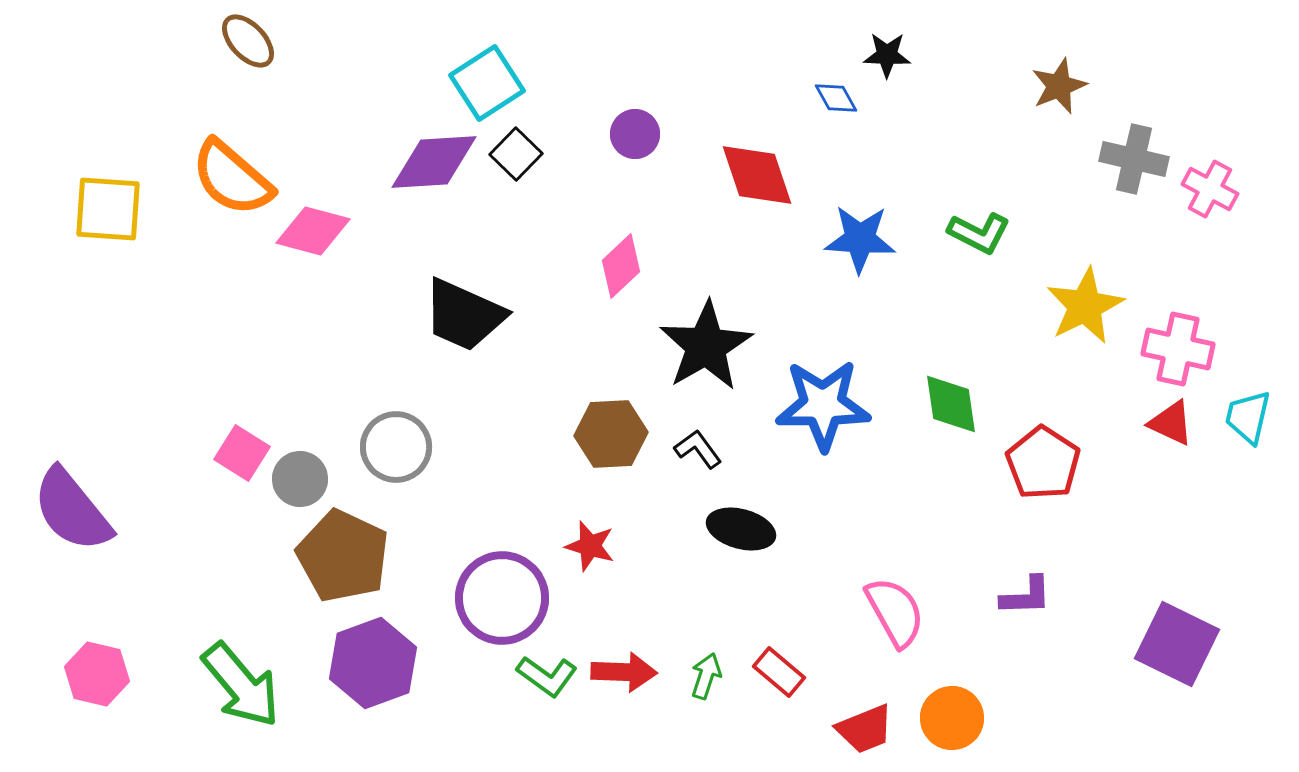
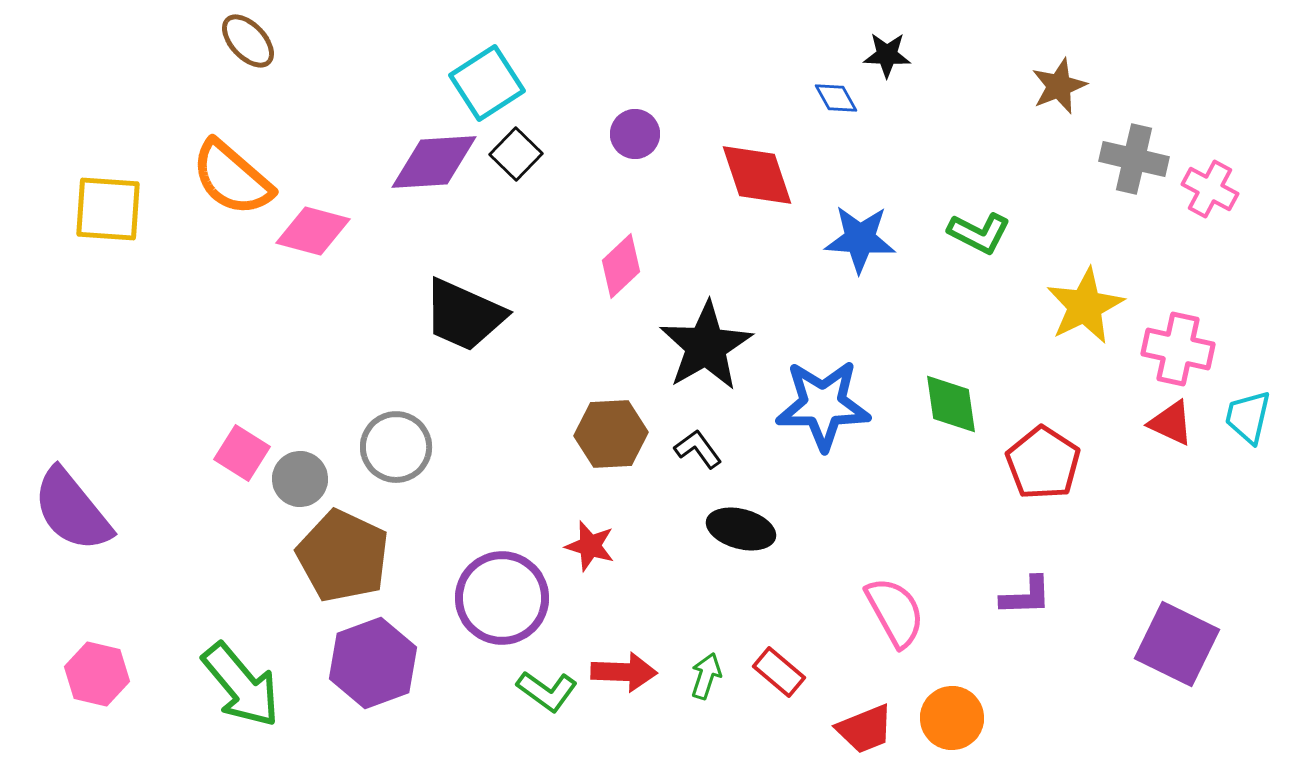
green L-shape at (547, 676): moved 15 px down
